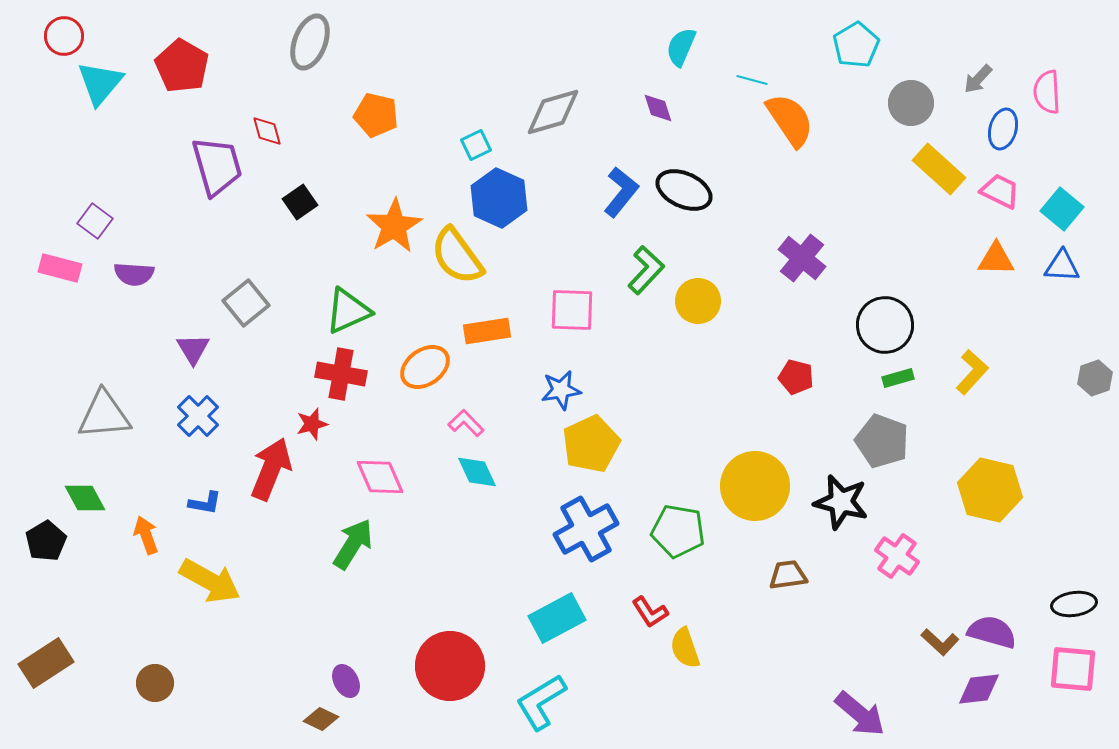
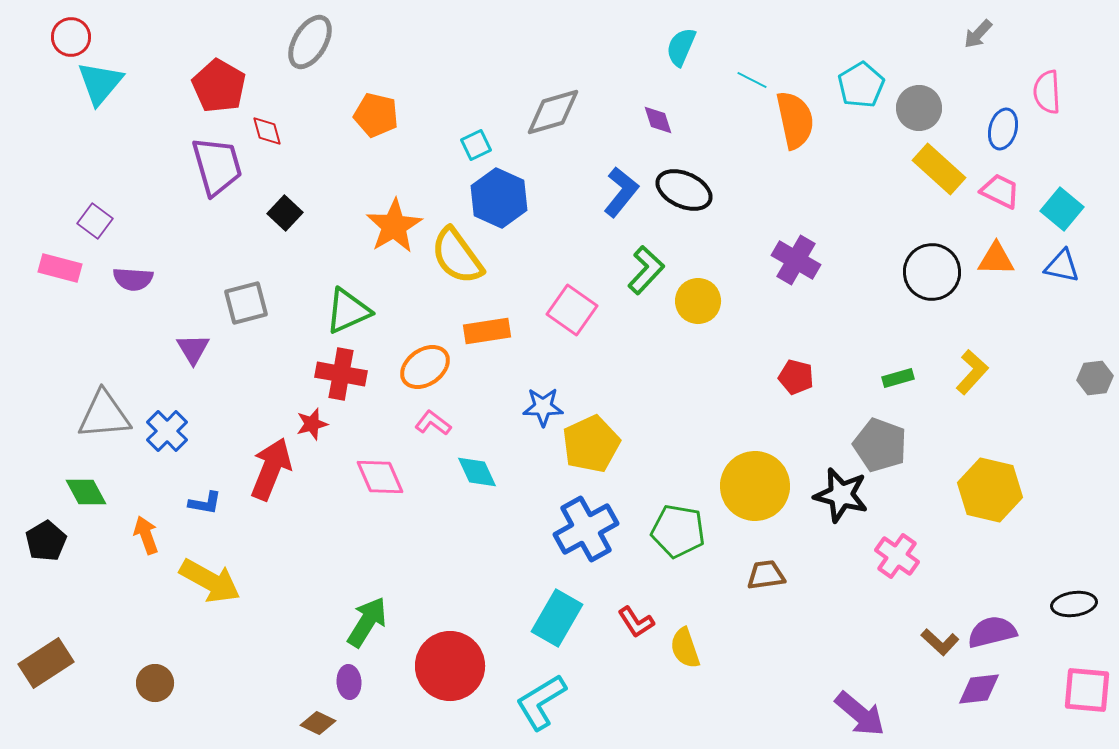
red circle at (64, 36): moved 7 px right, 1 px down
gray ellipse at (310, 42): rotated 10 degrees clockwise
cyan pentagon at (856, 45): moved 5 px right, 40 px down
red pentagon at (182, 66): moved 37 px right, 20 px down
gray arrow at (978, 79): moved 45 px up
cyan line at (752, 80): rotated 12 degrees clockwise
gray circle at (911, 103): moved 8 px right, 5 px down
purple diamond at (658, 108): moved 12 px down
orange semicircle at (790, 120): moved 5 px right; rotated 22 degrees clockwise
black square at (300, 202): moved 15 px left, 11 px down; rotated 12 degrees counterclockwise
purple cross at (802, 258): moved 6 px left, 2 px down; rotated 9 degrees counterclockwise
blue triangle at (1062, 266): rotated 9 degrees clockwise
purple semicircle at (134, 274): moved 1 px left, 5 px down
gray square at (246, 303): rotated 24 degrees clockwise
pink square at (572, 310): rotated 33 degrees clockwise
black circle at (885, 325): moved 47 px right, 53 px up
gray hexagon at (1095, 378): rotated 12 degrees clockwise
blue star at (561, 390): moved 18 px left, 17 px down; rotated 9 degrees clockwise
blue cross at (198, 416): moved 31 px left, 15 px down
pink L-shape at (466, 423): moved 33 px left; rotated 9 degrees counterclockwise
gray pentagon at (882, 441): moved 2 px left, 4 px down
green diamond at (85, 498): moved 1 px right, 6 px up
black star at (841, 502): moved 7 px up
green arrow at (353, 544): moved 14 px right, 78 px down
brown trapezoid at (788, 575): moved 22 px left
red L-shape at (650, 612): moved 14 px left, 10 px down
cyan rectangle at (557, 618): rotated 32 degrees counterclockwise
purple semicircle at (992, 632): rotated 30 degrees counterclockwise
pink square at (1073, 669): moved 14 px right, 21 px down
purple ellipse at (346, 681): moved 3 px right, 1 px down; rotated 24 degrees clockwise
brown diamond at (321, 719): moved 3 px left, 4 px down
